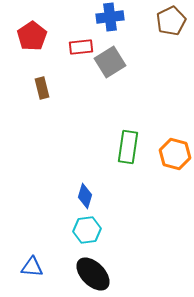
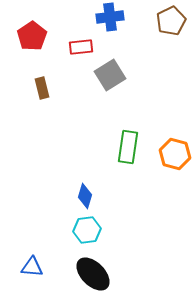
gray square: moved 13 px down
